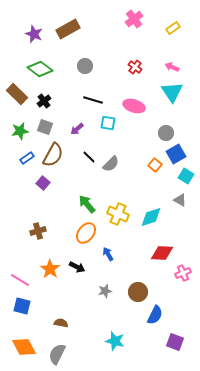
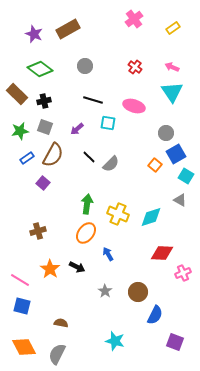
black cross at (44, 101): rotated 24 degrees clockwise
green arrow at (87, 204): rotated 48 degrees clockwise
gray star at (105, 291): rotated 24 degrees counterclockwise
